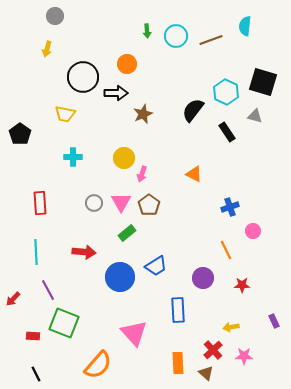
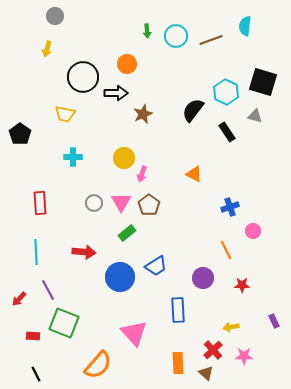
red arrow at (13, 299): moved 6 px right
